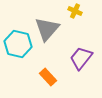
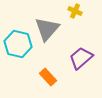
purple trapezoid: rotated 10 degrees clockwise
